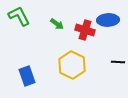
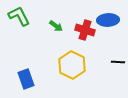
green arrow: moved 1 px left, 2 px down
blue rectangle: moved 1 px left, 3 px down
